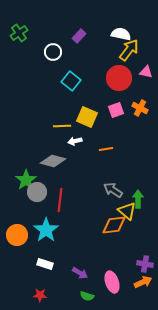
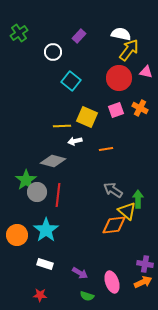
red line: moved 2 px left, 5 px up
